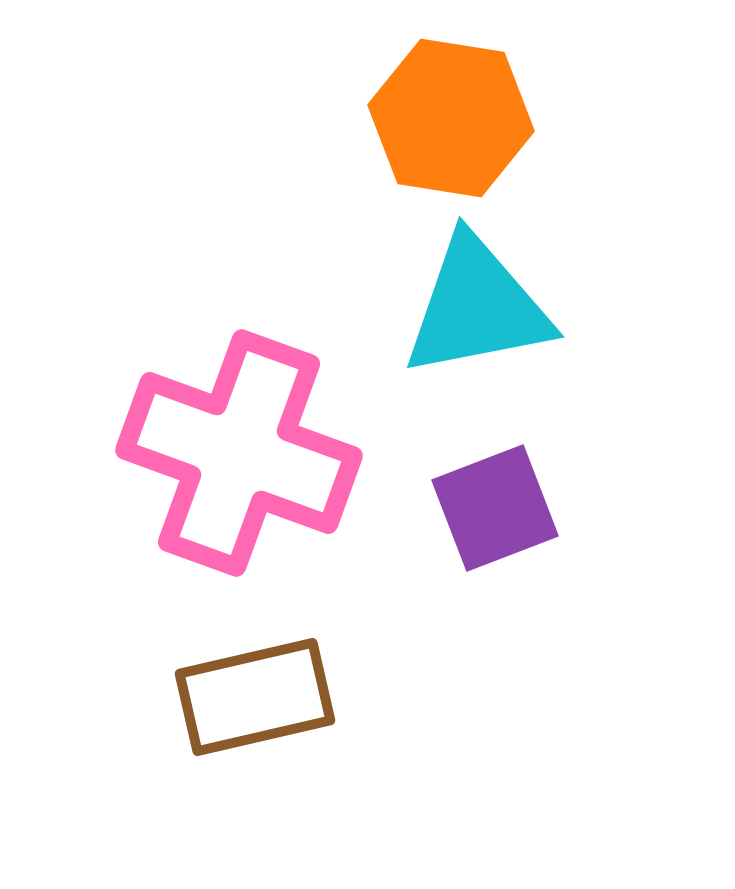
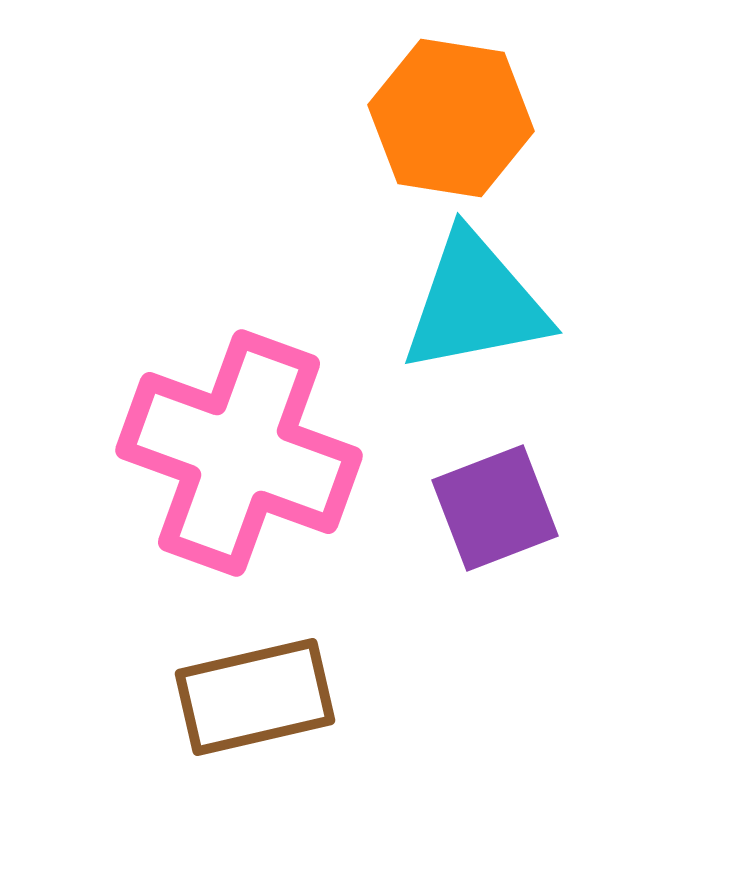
cyan triangle: moved 2 px left, 4 px up
